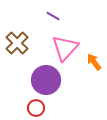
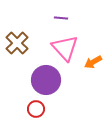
purple line: moved 8 px right, 2 px down; rotated 24 degrees counterclockwise
pink triangle: rotated 24 degrees counterclockwise
orange arrow: moved 1 px left; rotated 84 degrees counterclockwise
red circle: moved 1 px down
